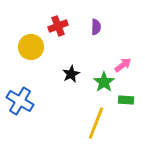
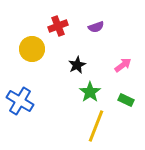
purple semicircle: rotated 70 degrees clockwise
yellow circle: moved 1 px right, 2 px down
black star: moved 6 px right, 9 px up
green star: moved 14 px left, 10 px down
green rectangle: rotated 21 degrees clockwise
yellow line: moved 3 px down
